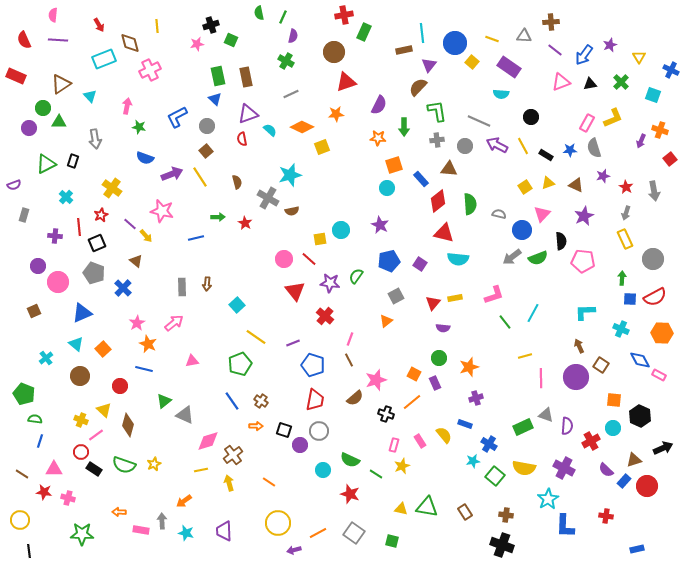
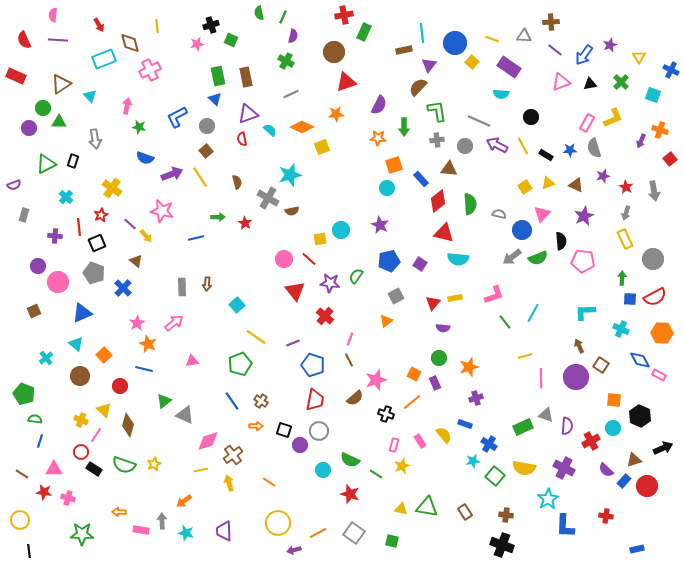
orange square at (103, 349): moved 1 px right, 6 px down
pink line at (96, 435): rotated 21 degrees counterclockwise
